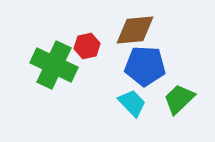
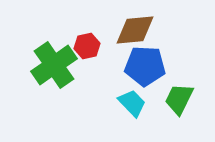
green cross: rotated 30 degrees clockwise
green trapezoid: rotated 20 degrees counterclockwise
